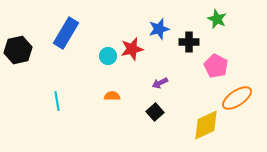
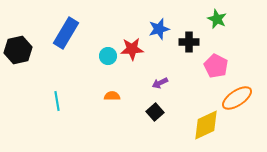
red star: rotated 10 degrees clockwise
